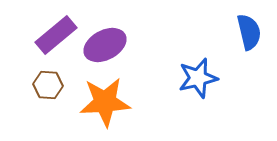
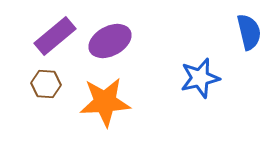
purple rectangle: moved 1 px left, 1 px down
purple ellipse: moved 5 px right, 4 px up
blue star: moved 2 px right
brown hexagon: moved 2 px left, 1 px up
